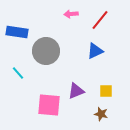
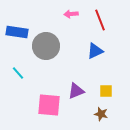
red line: rotated 60 degrees counterclockwise
gray circle: moved 5 px up
